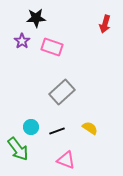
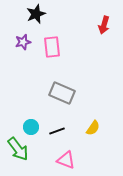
black star: moved 4 px up; rotated 18 degrees counterclockwise
red arrow: moved 1 px left, 1 px down
purple star: moved 1 px right, 1 px down; rotated 21 degrees clockwise
pink rectangle: rotated 65 degrees clockwise
gray rectangle: moved 1 px down; rotated 65 degrees clockwise
yellow semicircle: moved 3 px right; rotated 91 degrees clockwise
